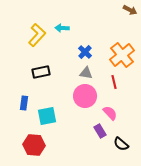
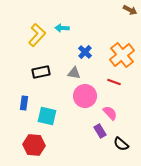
gray triangle: moved 12 px left
red line: rotated 56 degrees counterclockwise
cyan square: rotated 24 degrees clockwise
